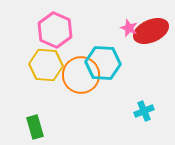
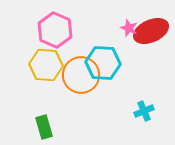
green rectangle: moved 9 px right
